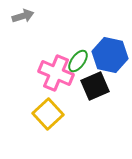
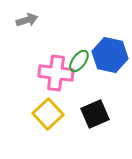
gray arrow: moved 4 px right, 4 px down
green ellipse: moved 1 px right
pink cross: rotated 16 degrees counterclockwise
black square: moved 28 px down
